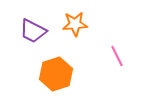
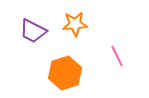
orange hexagon: moved 9 px right, 1 px up
